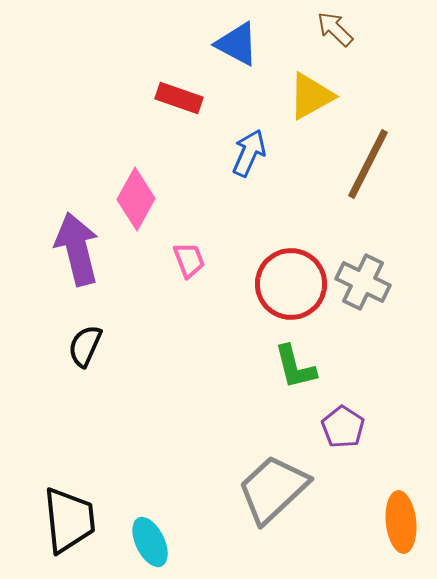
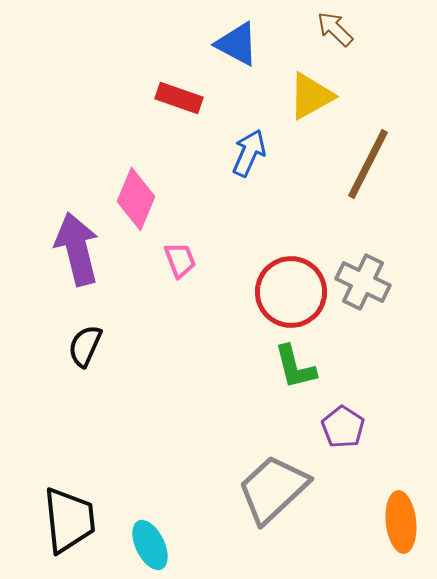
pink diamond: rotated 6 degrees counterclockwise
pink trapezoid: moved 9 px left
red circle: moved 8 px down
cyan ellipse: moved 3 px down
